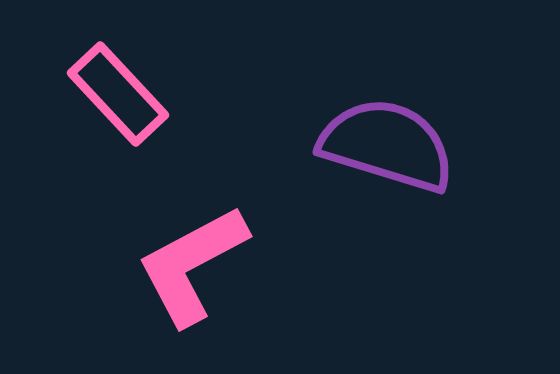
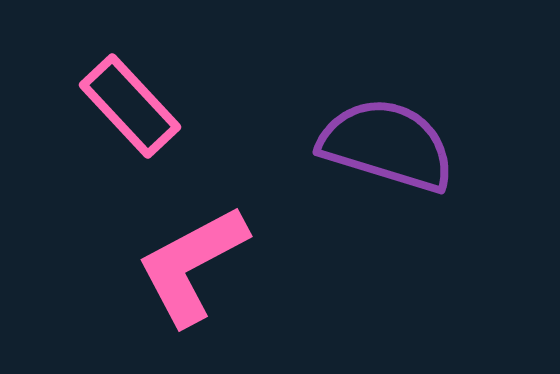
pink rectangle: moved 12 px right, 12 px down
